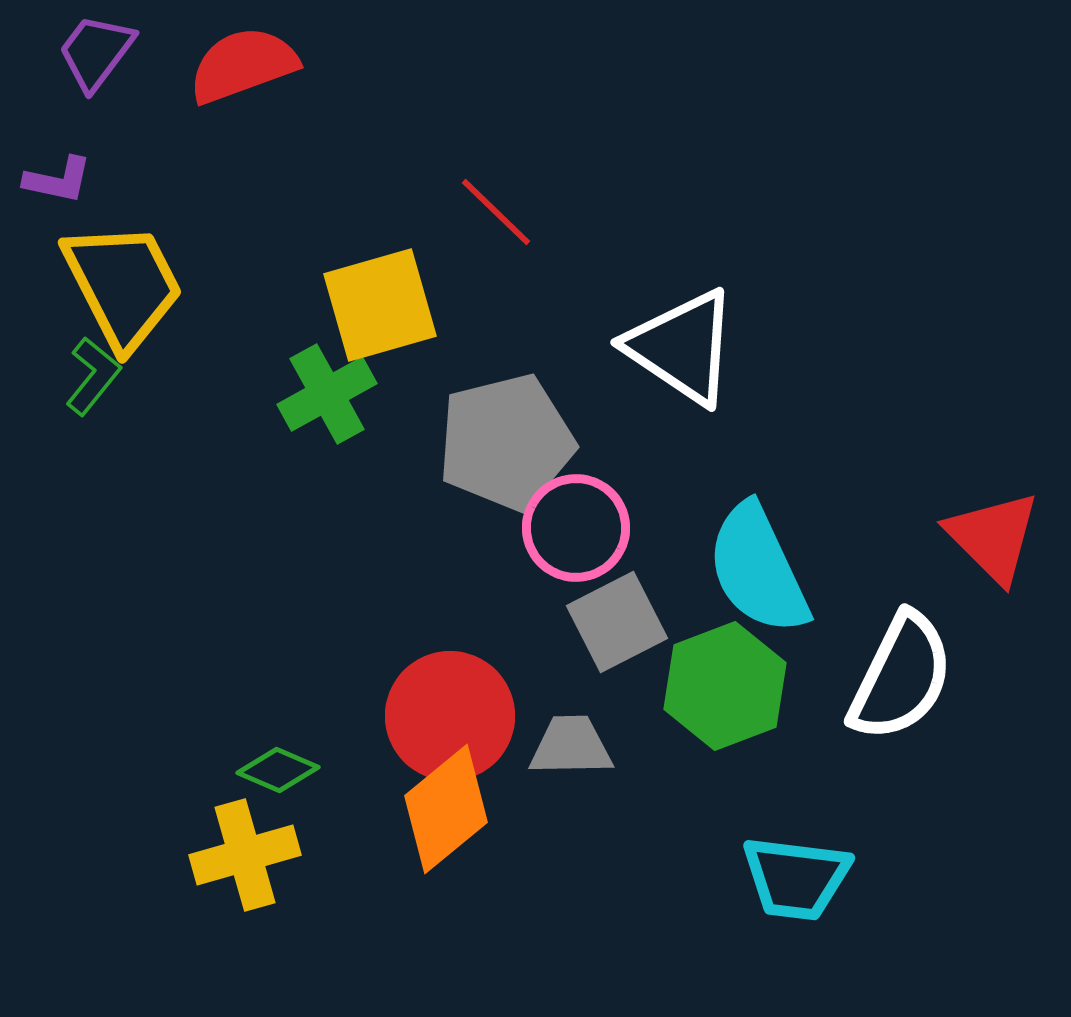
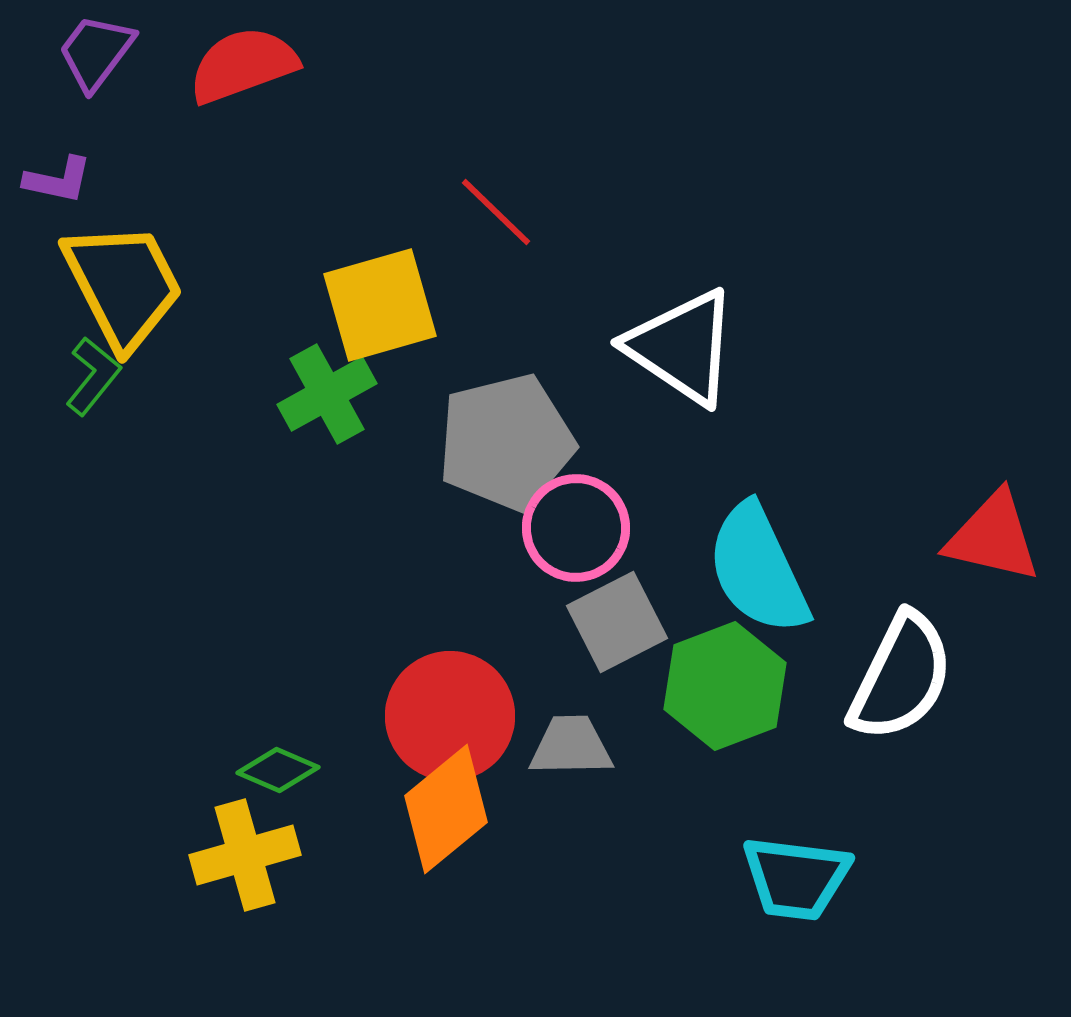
red triangle: rotated 32 degrees counterclockwise
